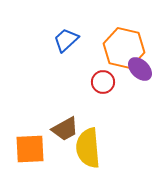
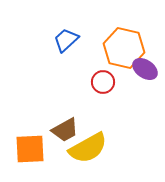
purple ellipse: moved 5 px right; rotated 10 degrees counterclockwise
brown trapezoid: moved 1 px down
yellow semicircle: rotated 114 degrees counterclockwise
